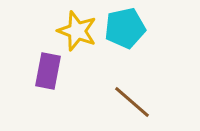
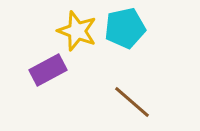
purple rectangle: moved 1 px up; rotated 51 degrees clockwise
